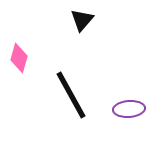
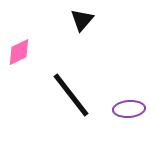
pink diamond: moved 6 px up; rotated 48 degrees clockwise
black line: rotated 9 degrees counterclockwise
